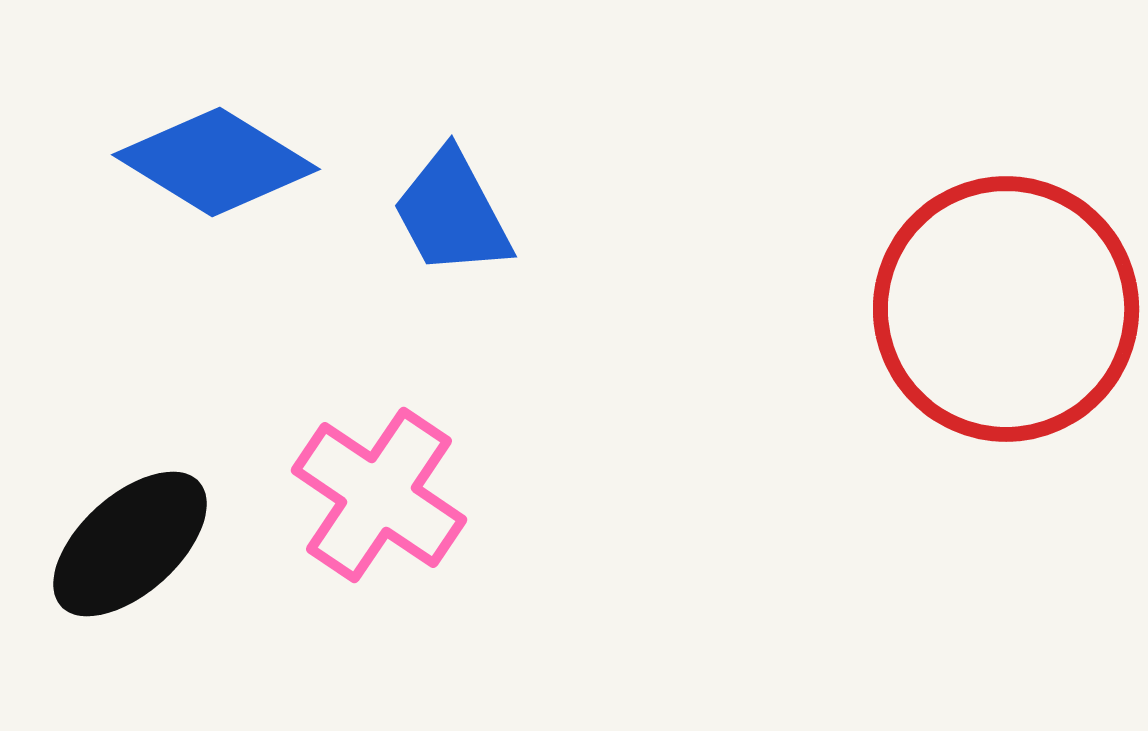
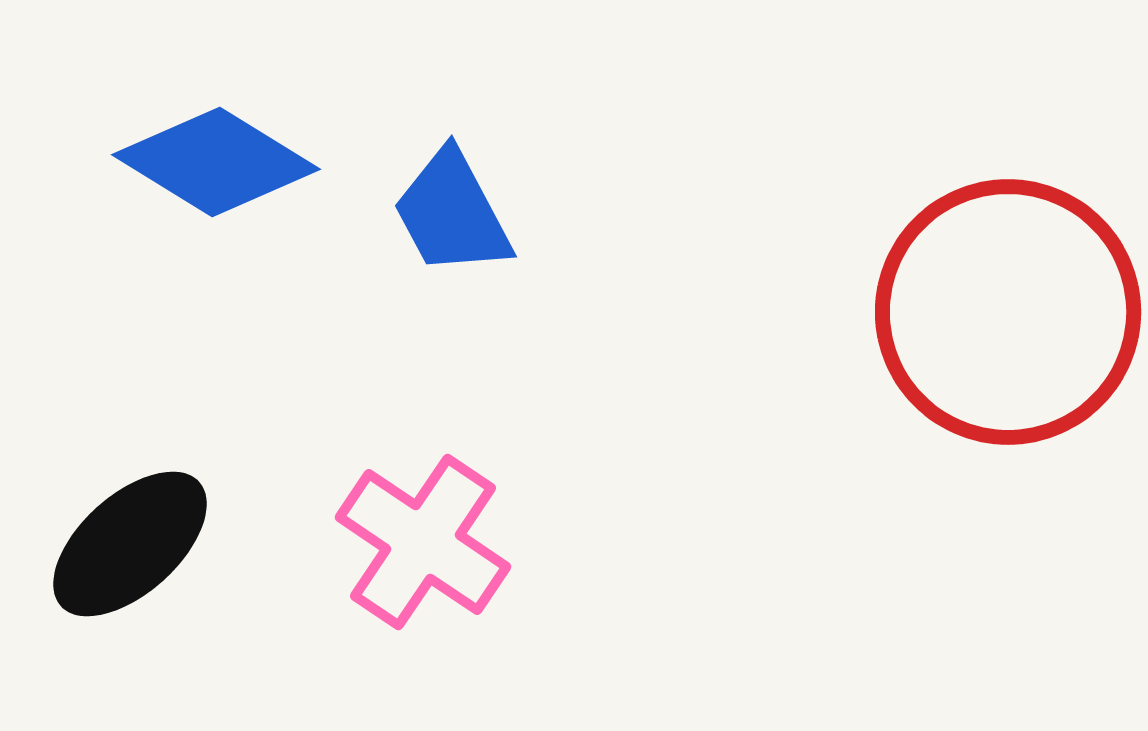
red circle: moved 2 px right, 3 px down
pink cross: moved 44 px right, 47 px down
